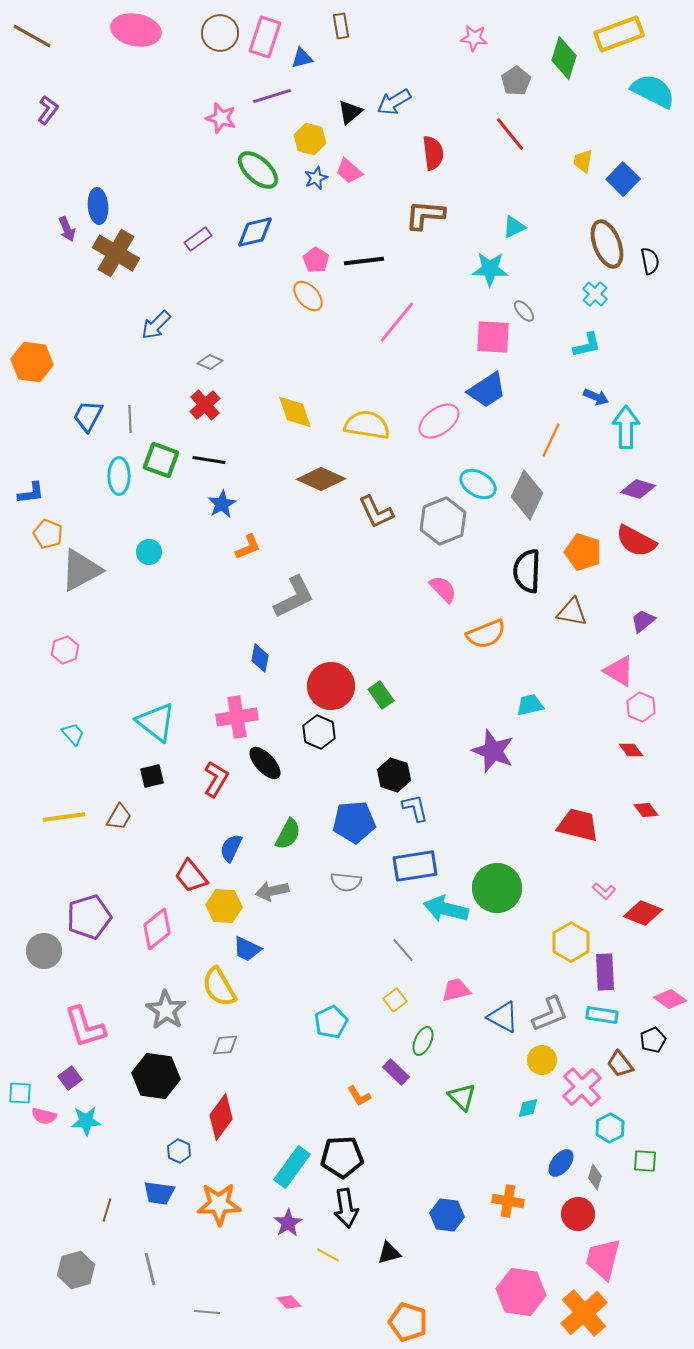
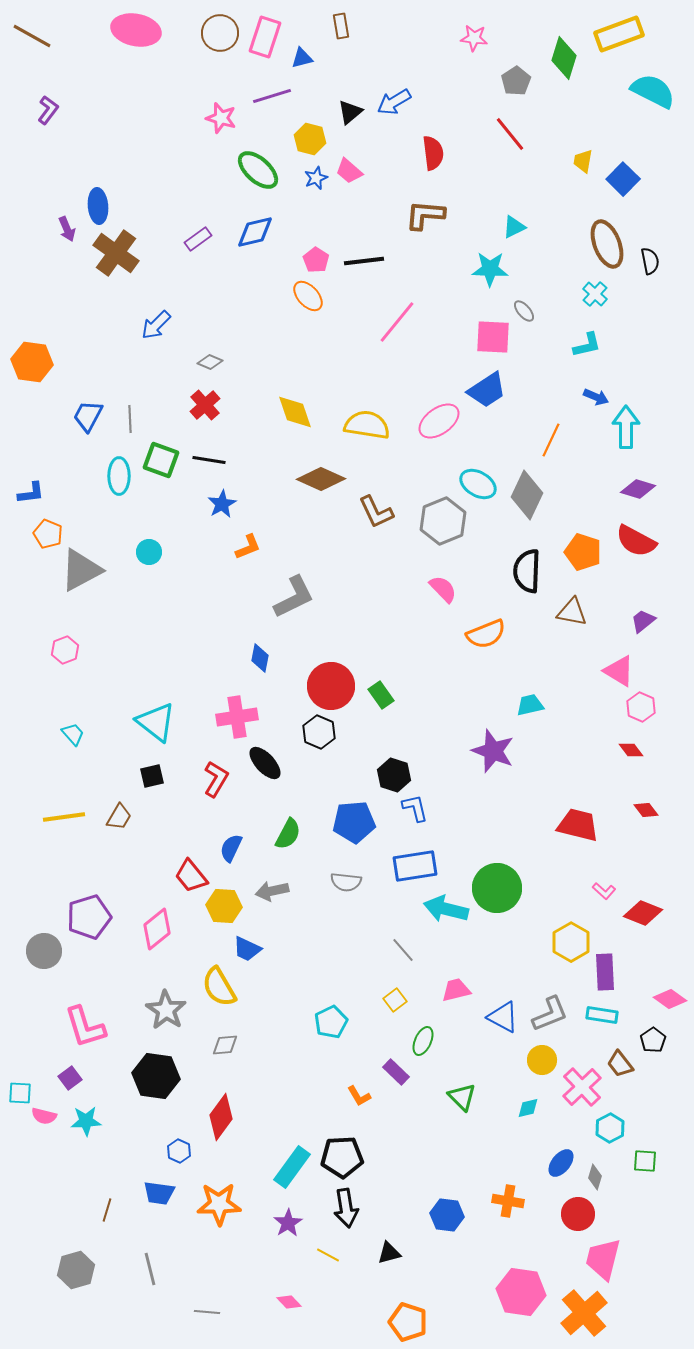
brown cross at (116, 253): rotated 6 degrees clockwise
black pentagon at (653, 1040): rotated 10 degrees counterclockwise
